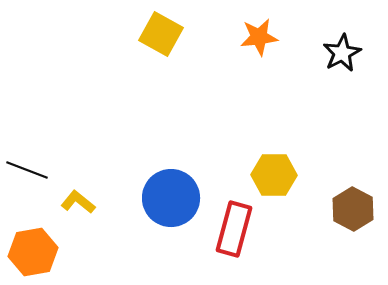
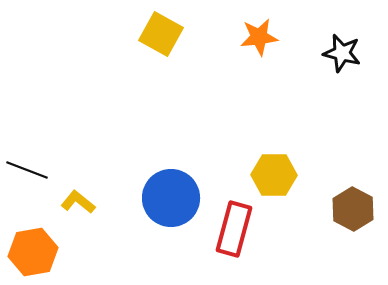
black star: rotated 30 degrees counterclockwise
